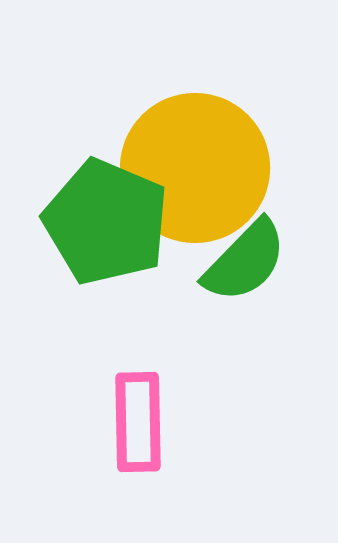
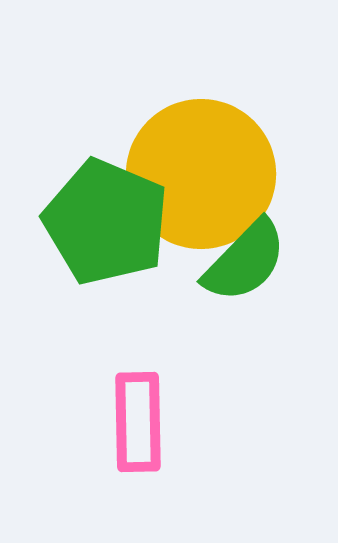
yellow circle: moved 6 px right, 6 px down
